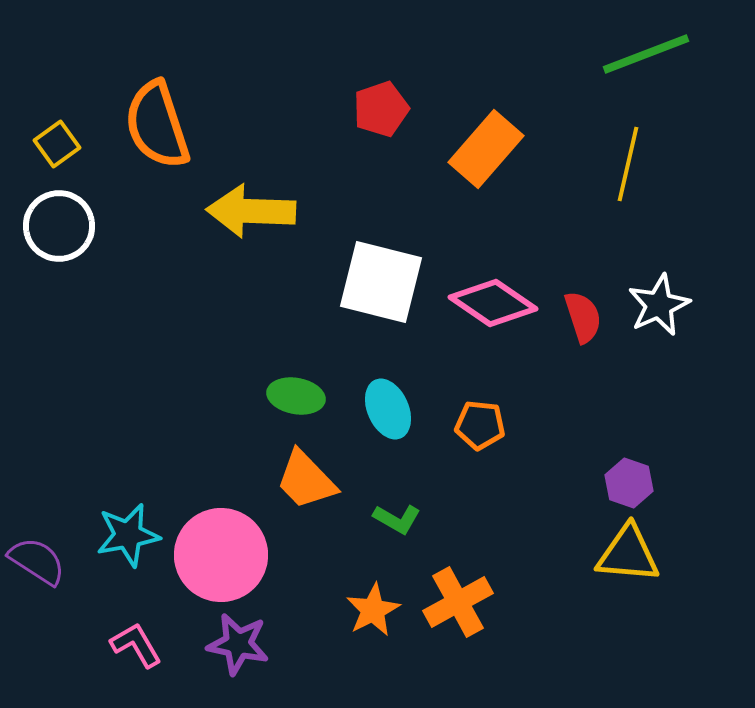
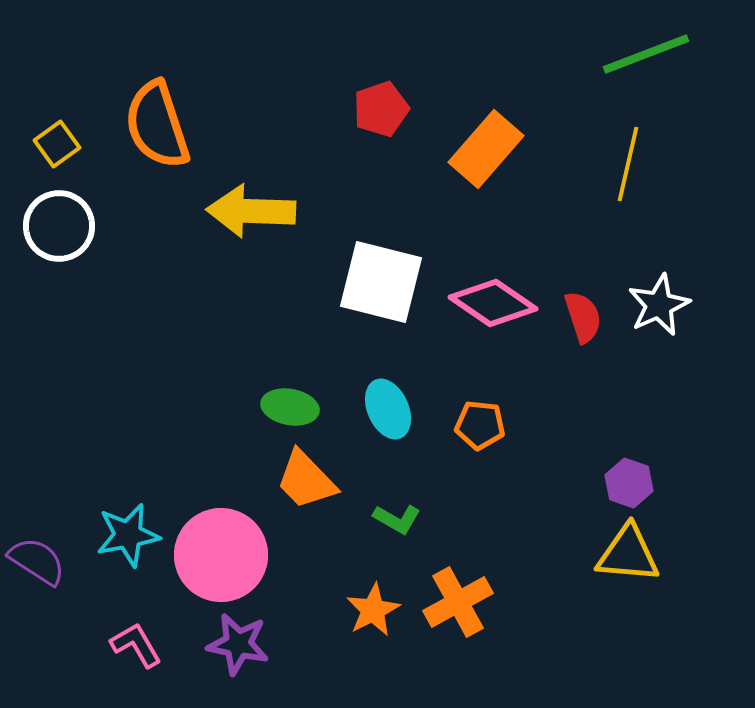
green ellipse: moved 6 px left, 11 px down
